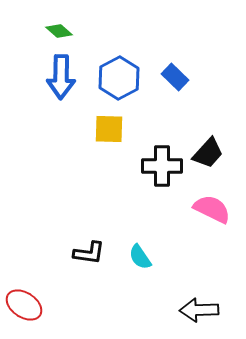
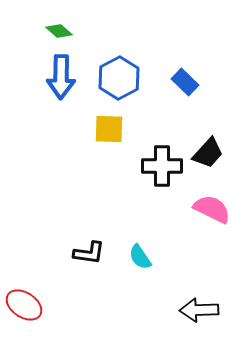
blue rectangle: moved 10 px right, 5 px down
